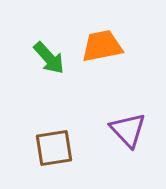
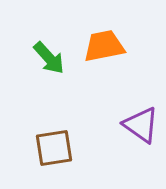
orange trapezoid: moved 2 px right
purple triangle: moved 13 px right, 5 px up; rotated 12 degrees counterclockwise
